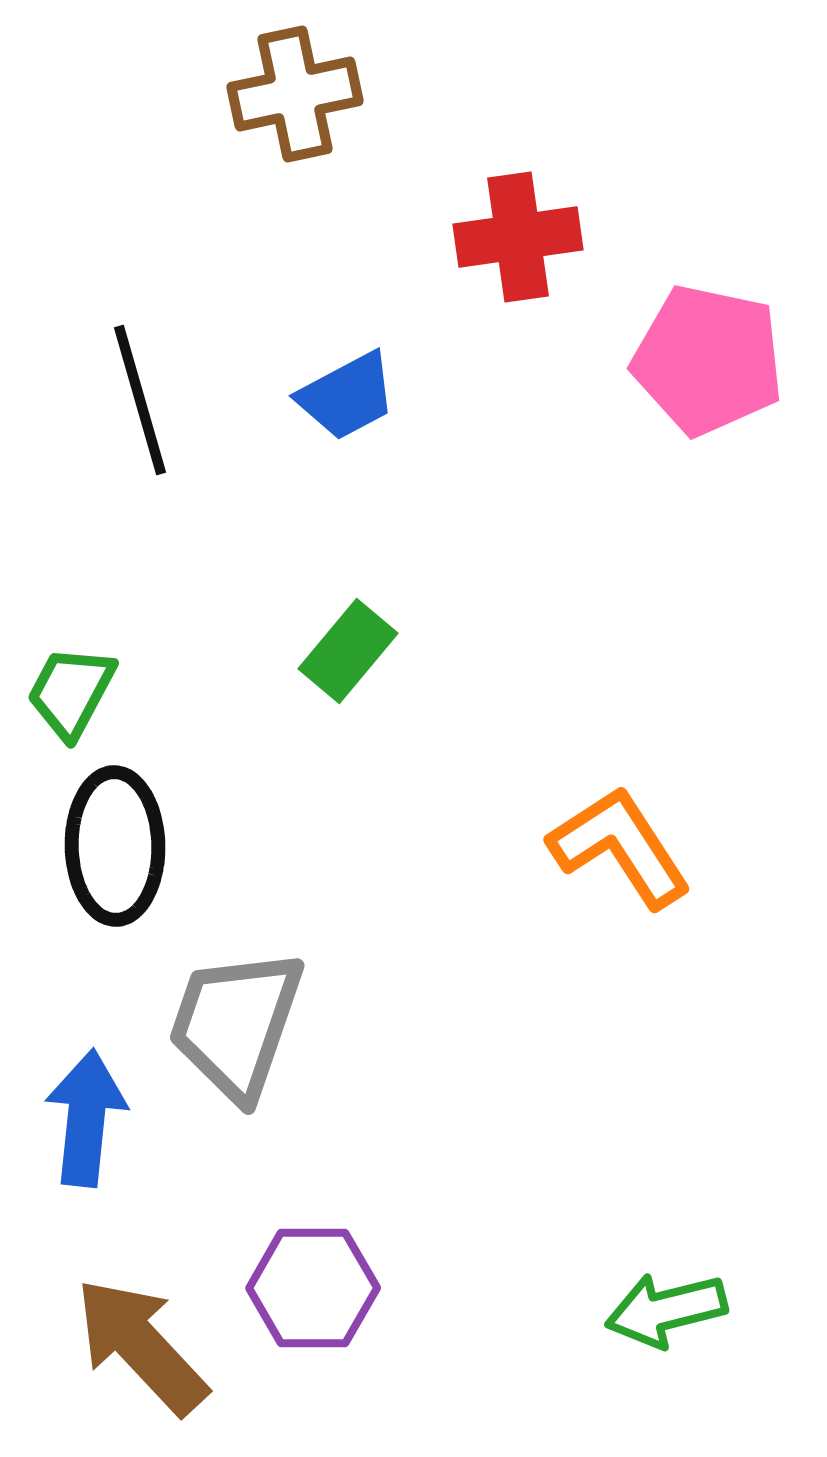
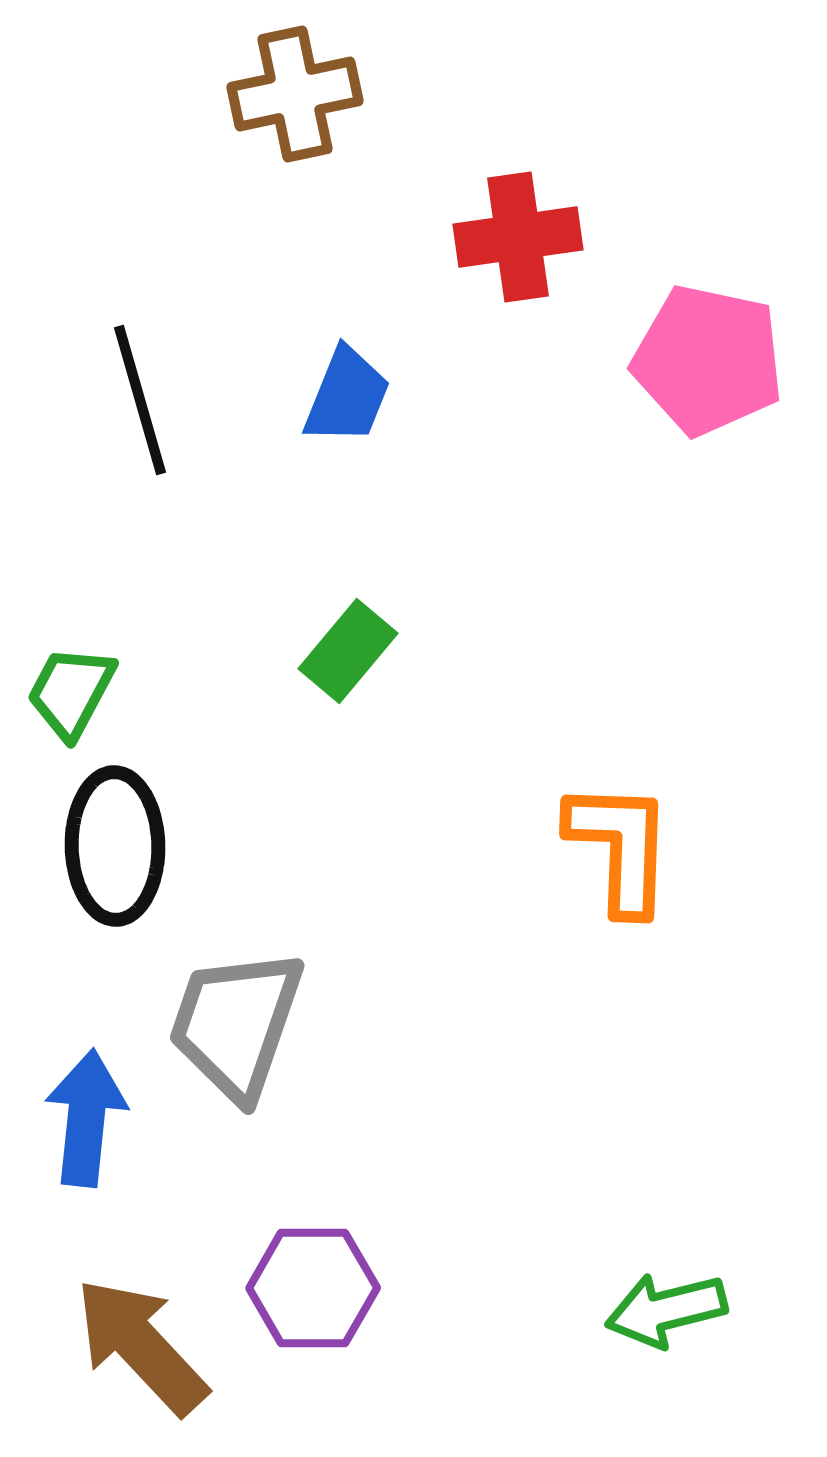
blue trapezoid: rotated 40 degrees counterclockwise
orange L-shape: rotated 35 degrees clockwise
